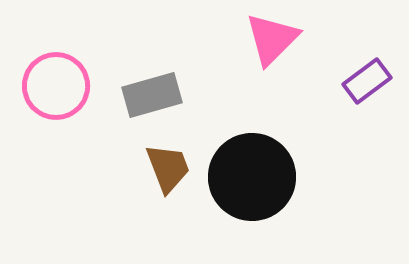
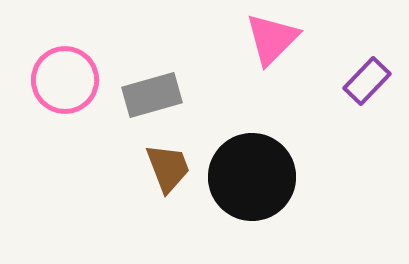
purple rectangle: rotated 9 degrees counterclockwise
pink circle: moved 9 px right, 6 px up
